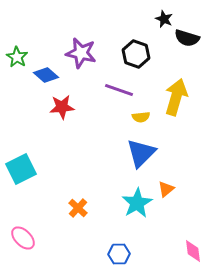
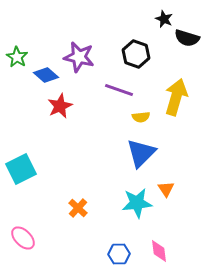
purple star: moved 2 px left, 4 px down
red star: moved 2 px left, 1 px up; rotated 20 degrees counterclockwise
orange triangle: rotated 24 degrees counterclockwise
cyan star: rotated 24 degrees clockwise
pink diamond: moved 34 px left
